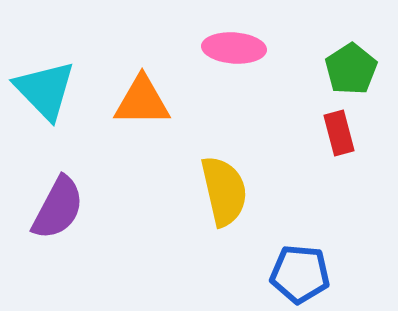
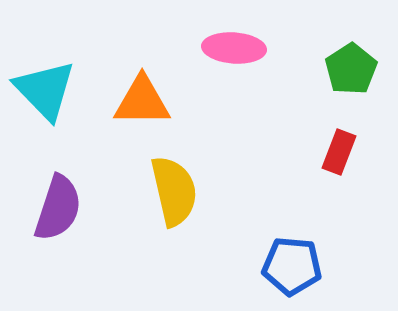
red rectangle: moved 19 px down; rotated 36 degrees clockwise
yellow semicircle: moved 50 px left
purple semicircle: rotated 10 degrees counterclockwise
blue pentagon: moved 8 px left, 8 px up
